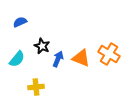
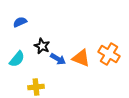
blue arrow: rotated 98 degrees clockwise
